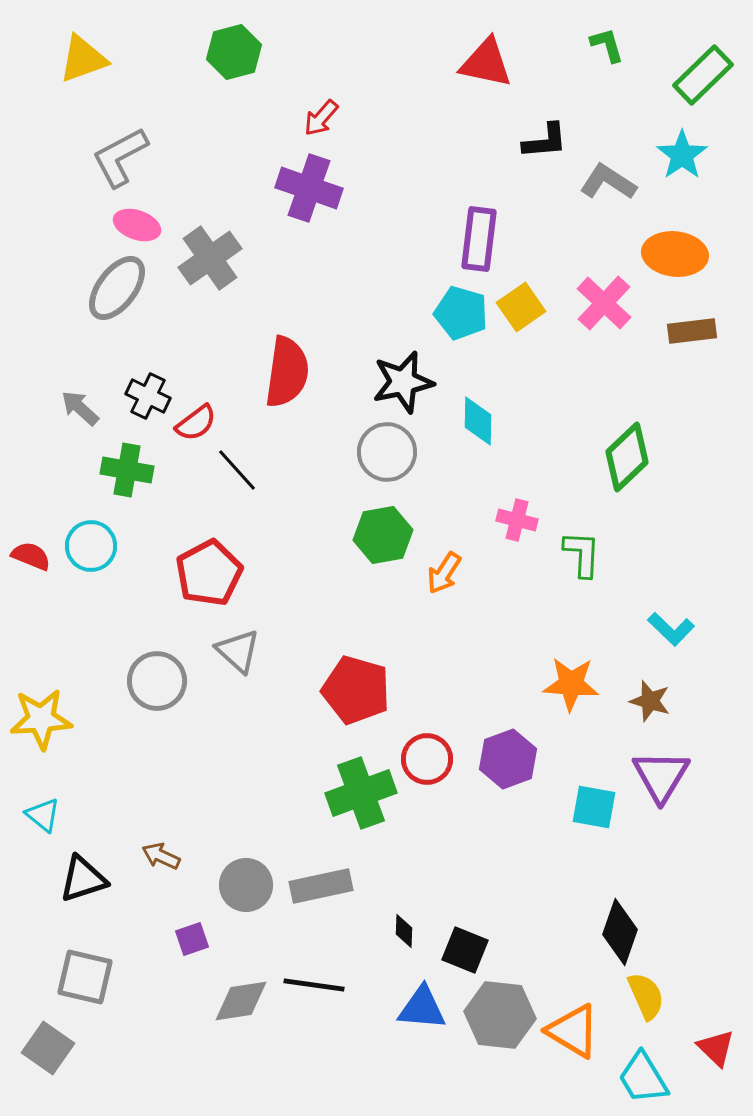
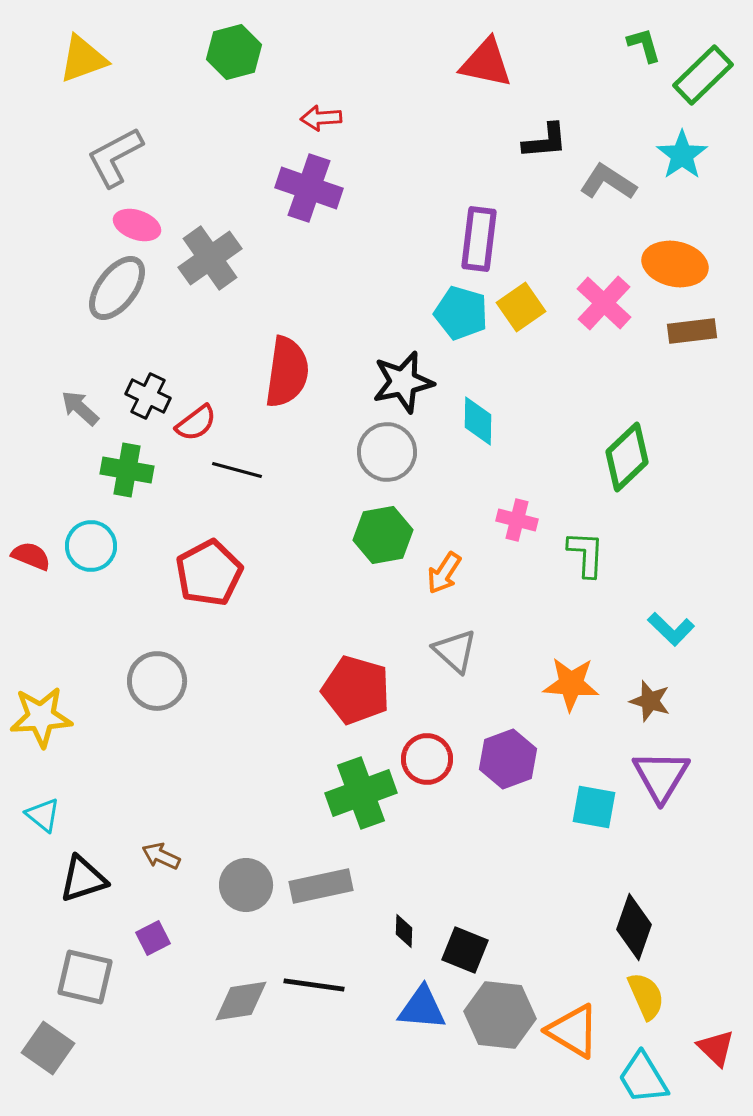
green L-shape at (607, 45): moved 37 px right
red arrow at (321, 118): rotated 45 degrees clockwise
gray L-shape at (120, 157): moved 5 px left
orange ellipse at (675, 254): moved 10 px down; rotated 6 degrees clockwise
black line at (237, 470): rotated 33 degrees counterclockwise
green L-shape at (582, 554): moved 4 px right
gray triangle at (238, 651): moved 217 px right
yellow star at (41, 719): moved 2 px up
black diamond at (620, 932): moved 14 px right, 5 px up
purple square at (192, 939): moved 39 px left, 1 px up; rotated 8 degrees counterclockwise
